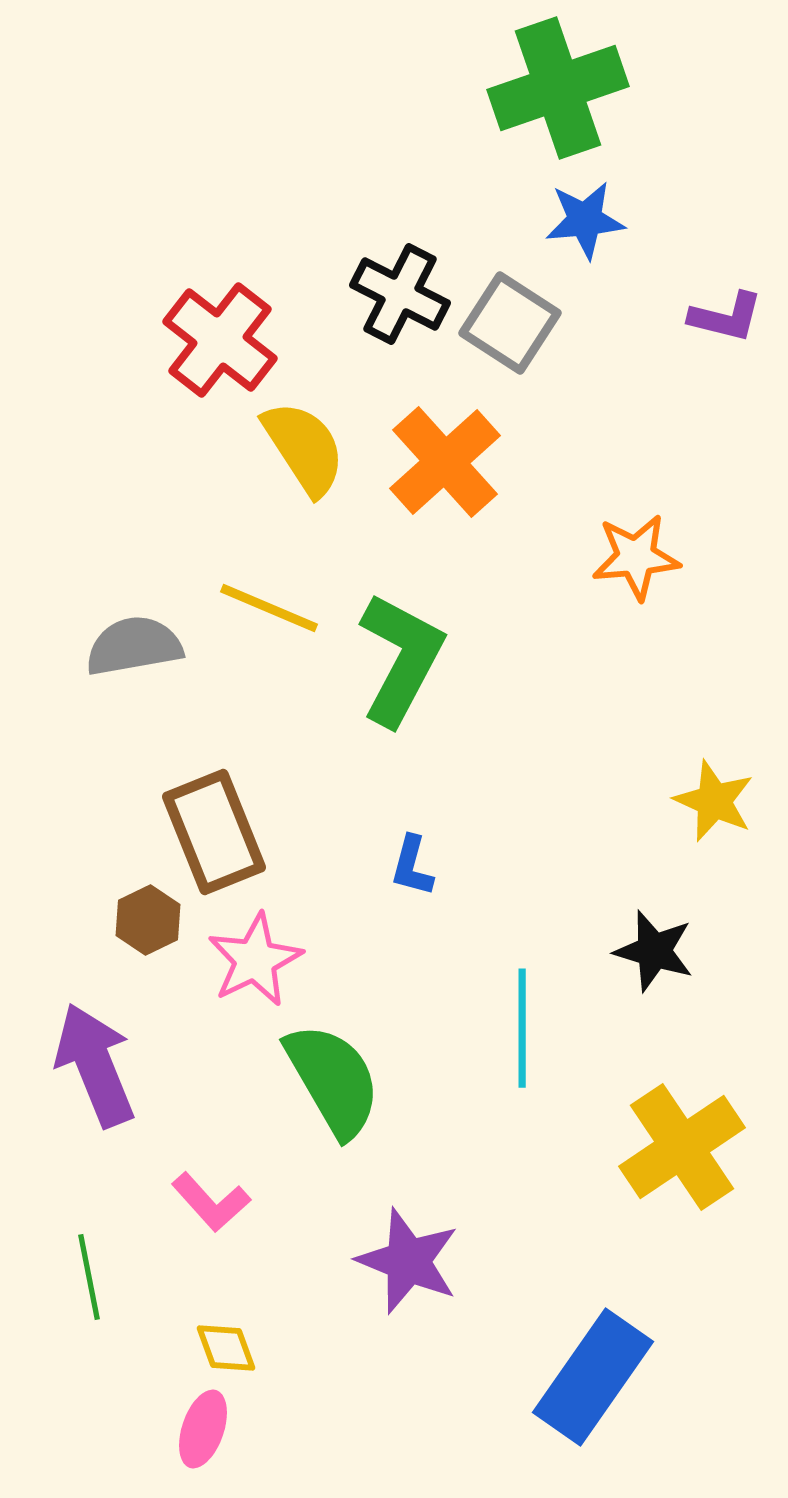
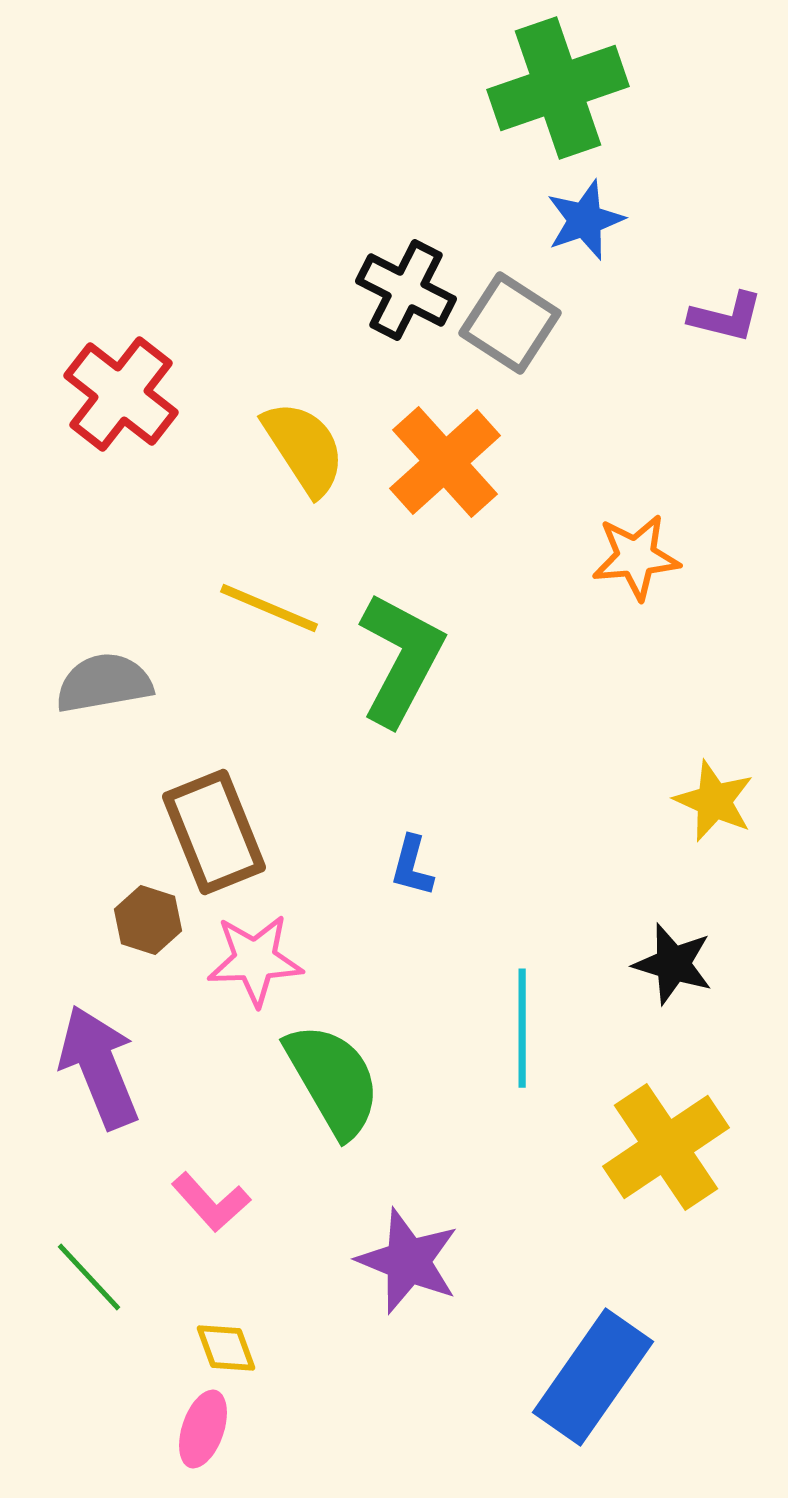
blue star: rotated 14 degrees counterclockwise
black cross: moved 6 px right, 4 px up
red cross: moved 99 px left, 54 px down
gray semicircle: moved 30 px left, 37 px down
brown hexagon: rotated 16 degrees counterclockwise
black star: moved 19 px right, 13 px down
pink star: rotated 24 degrees clockwise
purple arrow: moved 4 px right, 2 px down
yellow cross: moved 16 px left
green line: rotated 32 degrees counterclockwise
